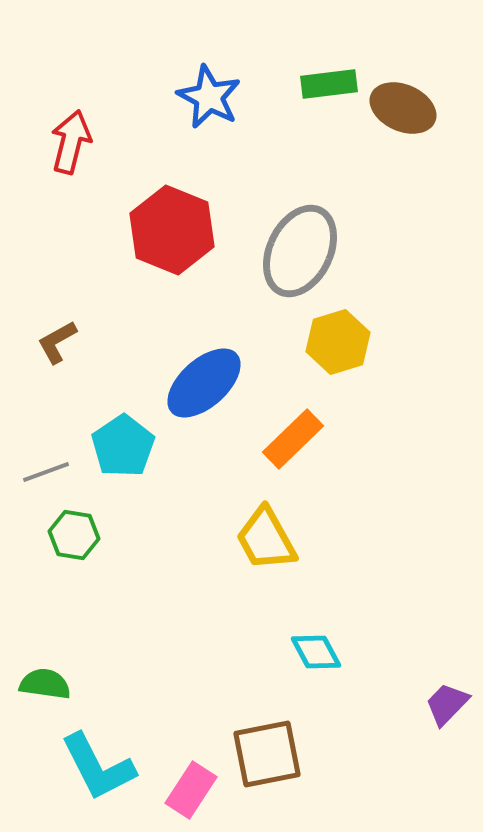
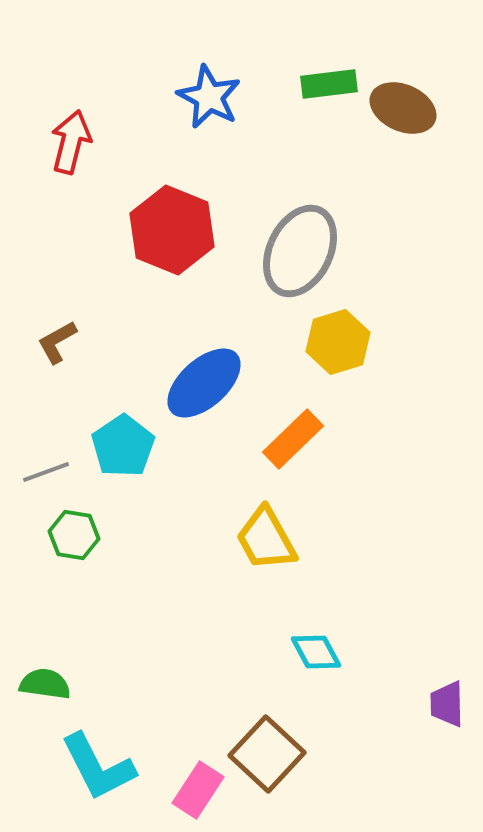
purple trapezoid: rotated 45 degrees counterclockwise
brown square: rotated 36 degrees counterclockwise
pink rectangle: moved 7 px right
